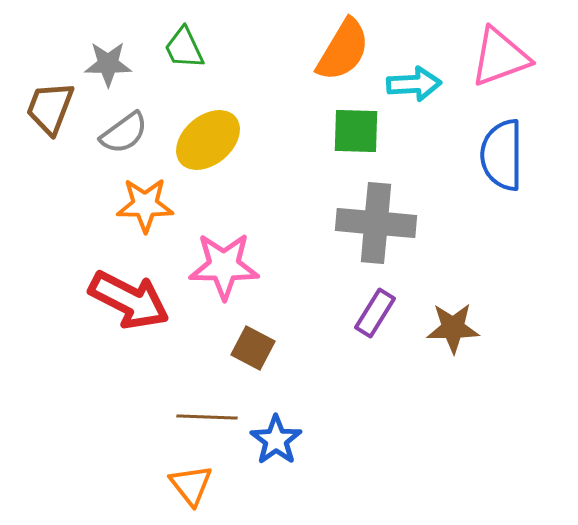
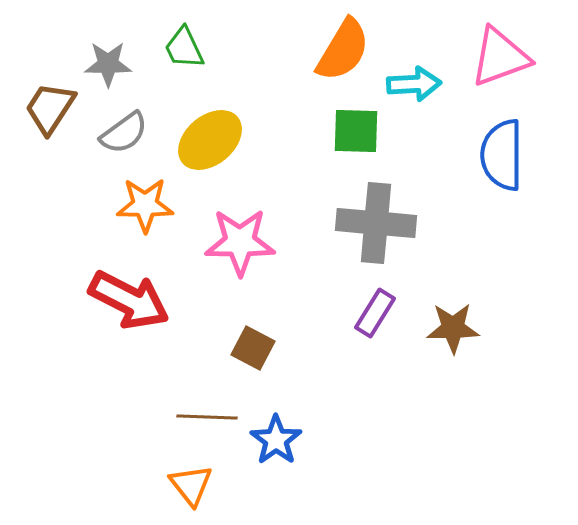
brown trapezoid: rotated 12 degrees clockwise
yellow ellipse: moved 2 px right
pink star: moved 16 px right, 24 px up
